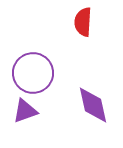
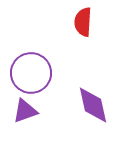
purple circle: moved 2 px left
